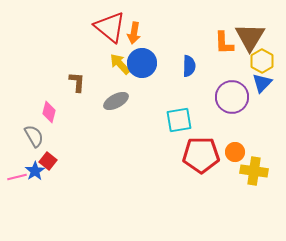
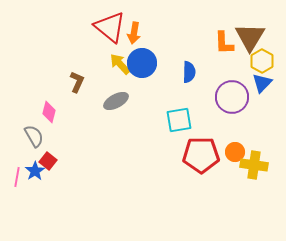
blue semicircle: moved 6 px down
brown L-shape: rotated 20 degrees clockwise
yellow cross: moved 6 px up
pink line: rotated 66 degrees counterclockwise
